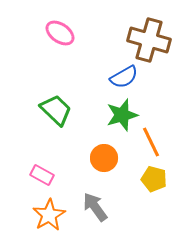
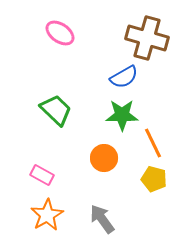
brown cross: moved 2 px left, 2 px up
green star: rotated 16 degrees clockwise
orange line: moved 2 px right, 1 px down
gray arrow: moved 7 px right, 12 px down
orange star: moved 2 px left
